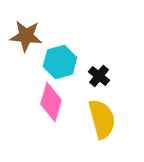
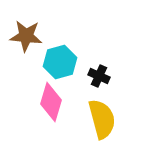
black cross: rotated 15 degrees counterclockwise
